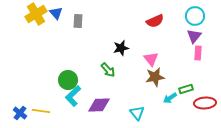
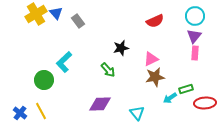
gray rectangle: rotated 40 degrees counterclockwise
pink rectangle: moved 3 px left
pink triangle: rotated 42 degrees clockwise
green circle: moved 24 px left
cyan L-shape: moved 9 px left, 34 px up
purple diamond: moved 1 px right, 1 px up
yellow line: rotated 54 degrees clockwise
